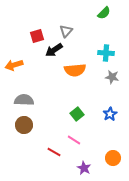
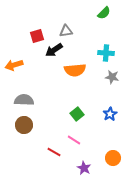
gray triangle: rotated 40 degrees clockwise
